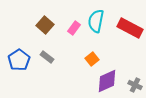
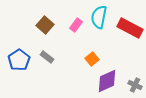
cyan semicircle: moved 3 px right, 4 px up
pink rectangle: moved 2 px right, 3 px up
